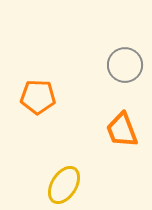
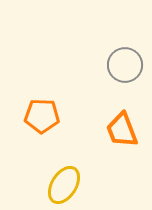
orange pentagon: moved 4 px right, 19 px down
